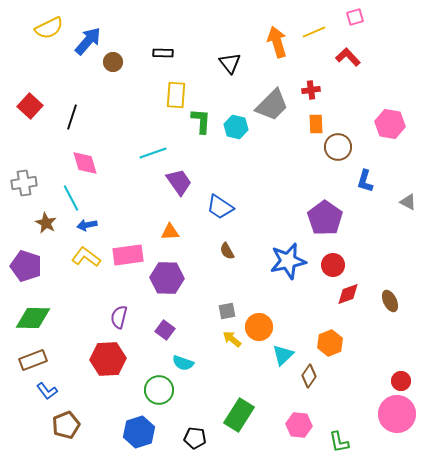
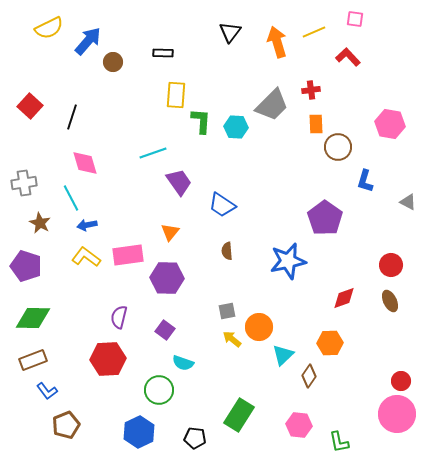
pink square at (355, 17): moved 2 px down; rotated 24 degrees clockwise
black triangle at (230, 63): moved 31 px up; rotated 15 degrees clockwise
cyan hexagon at (236, 127): rotated 10 degrees counterclockwise
blue trapezoid at (220, 207): moved 2 px right, 2 px up
brown star at (46, 223): moved 6 px left
orange triangle at (170, 232): rotated 48 degrees counterclockwise
brown semicircle at (227, 251): rotated 24 degrees clockwise
red circle at (333, 265): moved 58 px right
red diamond at (348, 294): moved 4 px left, 4 px down
orange hexagon at (330, 343): rotated 20 degrees clockwise
blue hexagon at (139, 432): rotated 8 degrees counterclockwise
